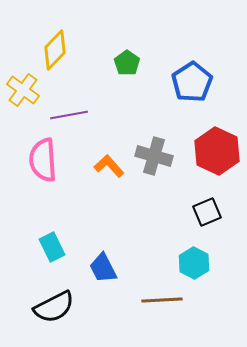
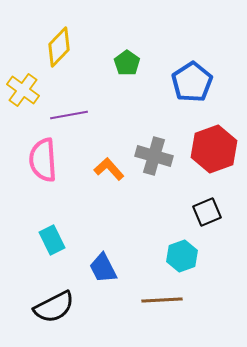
yellow diamond: moved 4 px right, 3 px up
red hexagon: moved 3 px left, 2 px up; rotated 15 degrees clockwise
orange L-shape: moved 3 px down
cyan rectangle: moved 7 px up
cyan hexagon: moved 12 px left, 7 px up; rotated 12 degrees clockwise
